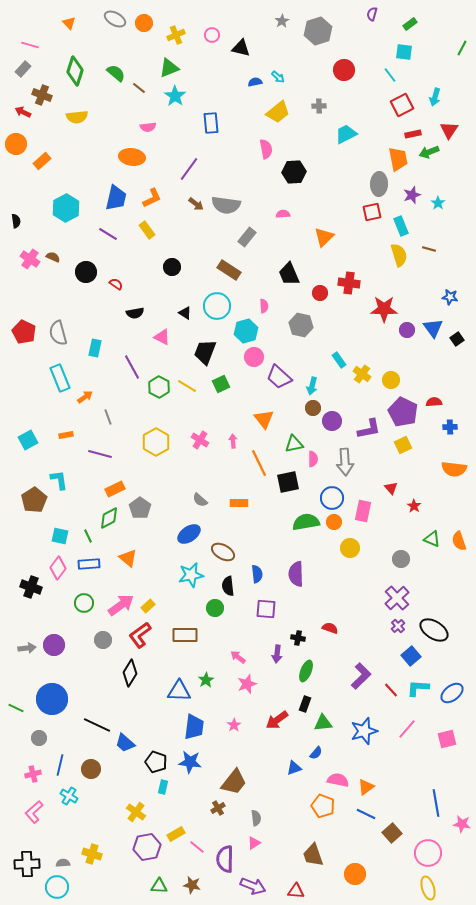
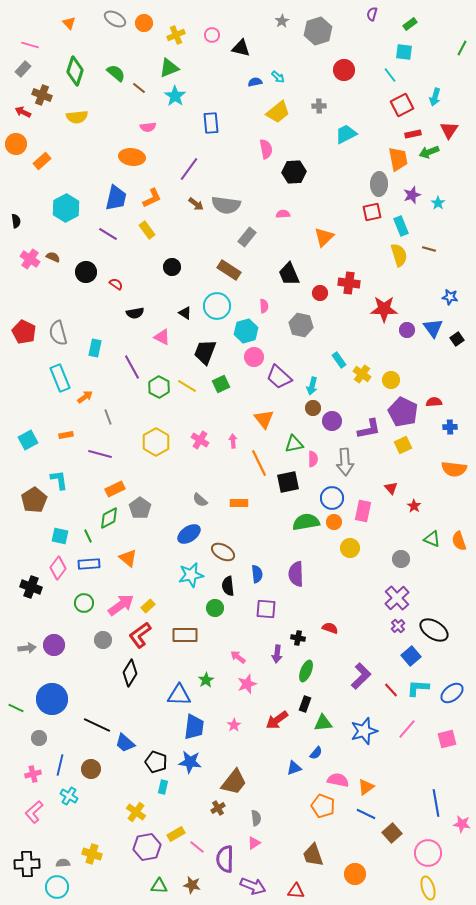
blue triangle at (179, 691): moved 4 px down
